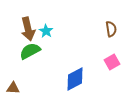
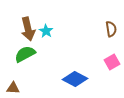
green semicircle: moved 5 px left, 3 px down
blue diamond: rotated 55 degrees clockwise
